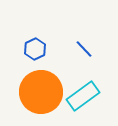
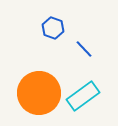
blue hexagon: moved 18 px right, 21 px up; rotated 15 degrees counterclockwise
orange circle: moved 2 px left, 1 px down
